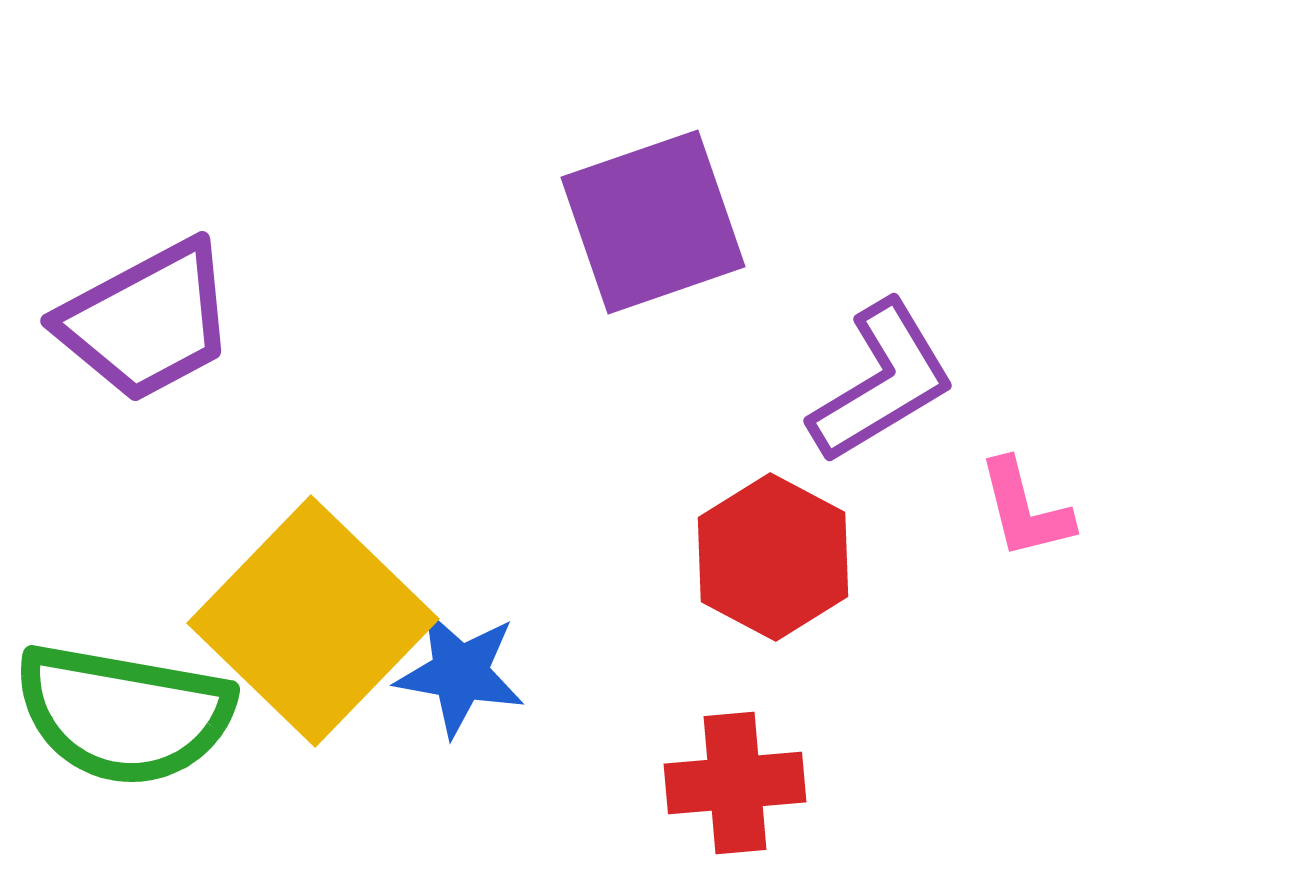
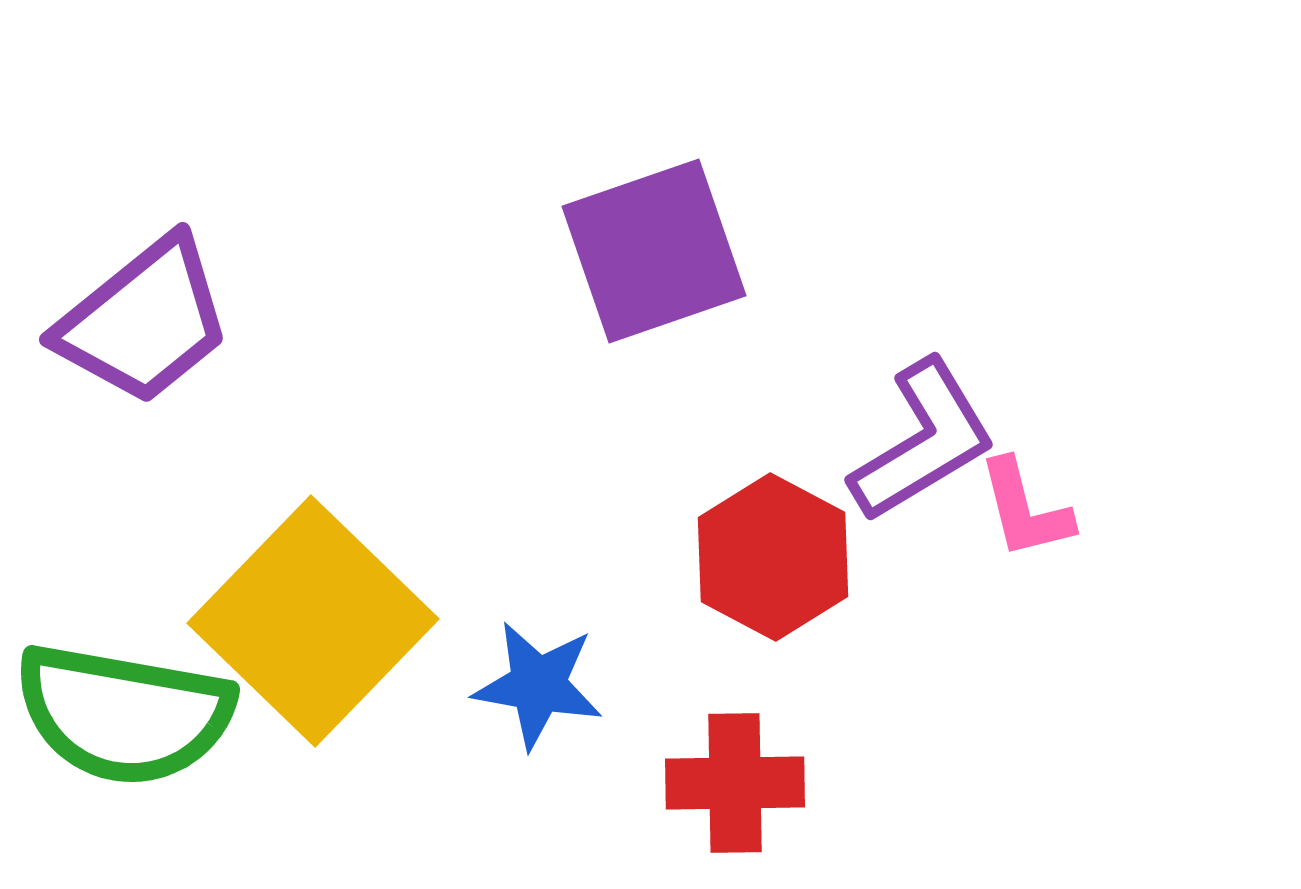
purple square: moved 1 px right, 29 px down
purple trapezoid: moved 3 px left; rotated 11 degrees counterclockwise
purple L-shape: moved 41 px right, 59 px down
blue star: moved 78 px right, 12 px down
red cross: rotated 4 degrees clockwise
